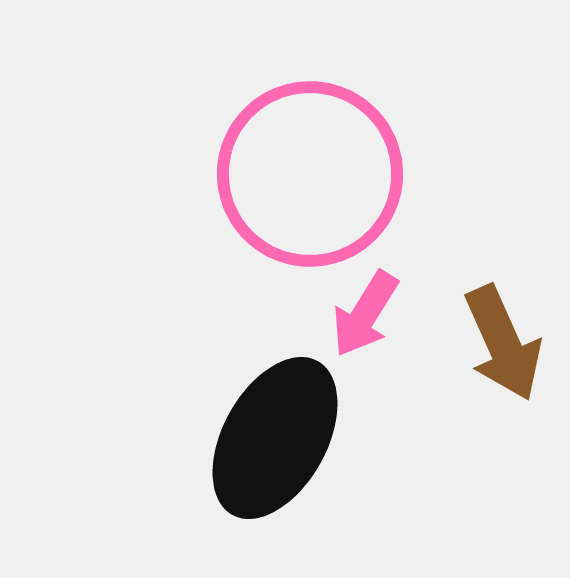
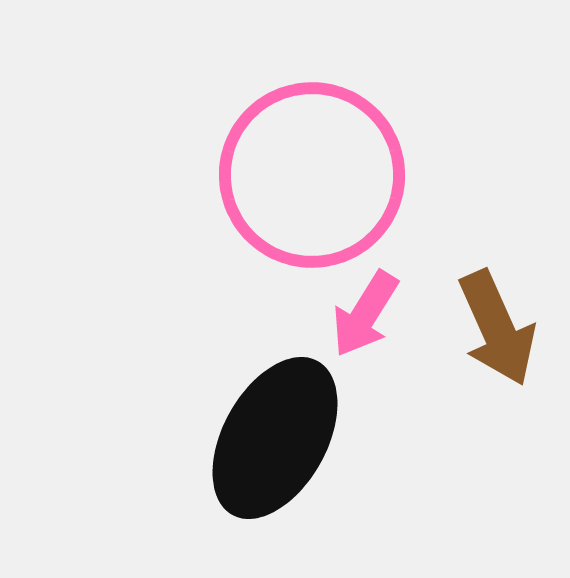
pink circle: moved 2 px right, 1 px down
brown arrow: moved 6 px left, 15 px up
